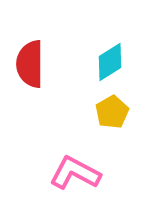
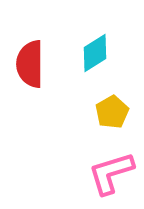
cyan diamond: moved 15 px left, 9 px up
pink L-shape: moved 36 px right; rotated 45 degrees counterclockwise
